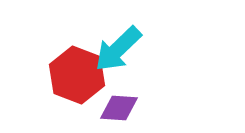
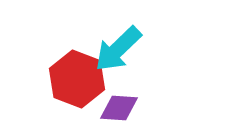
red hexagon: moved 4 px down
